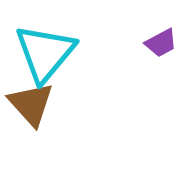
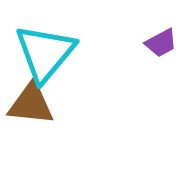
brown triangle: rotated 42 degrees counterclockwise
